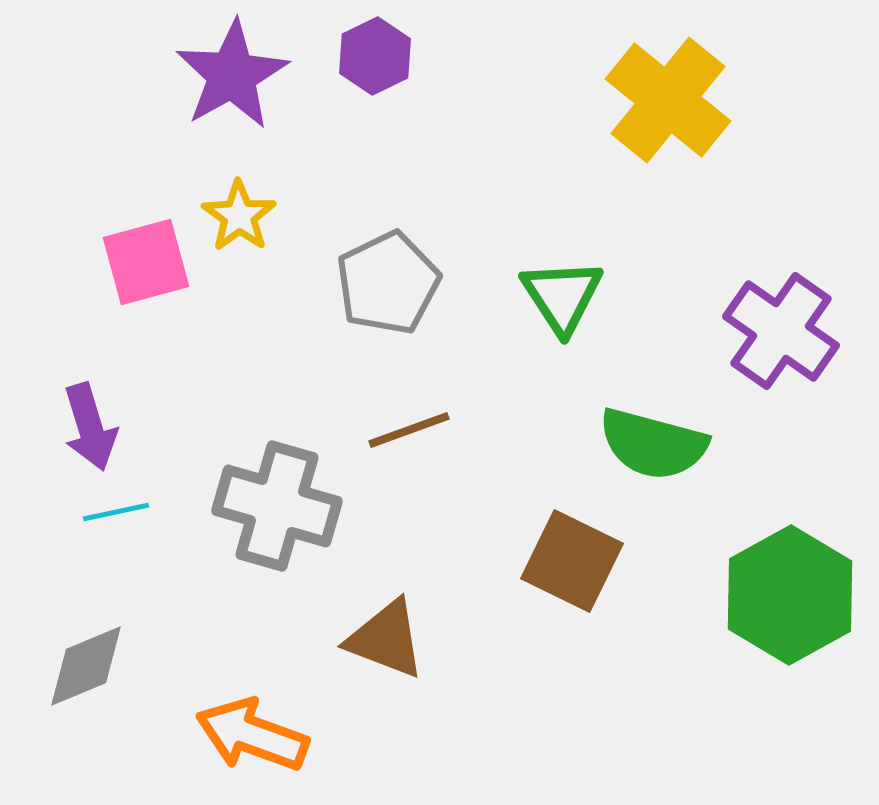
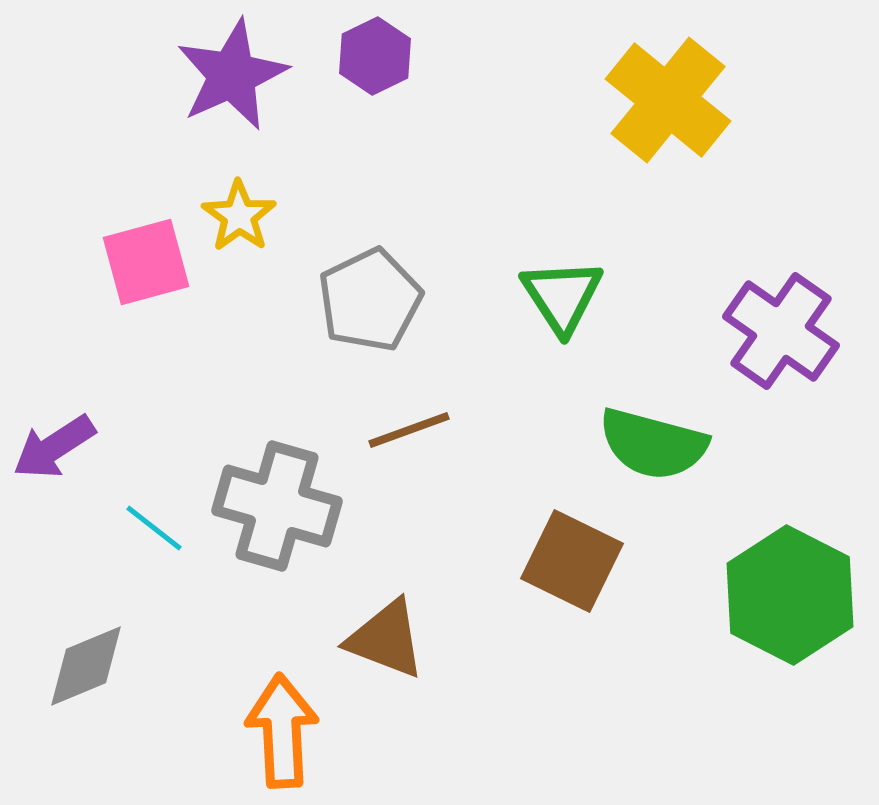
purple star: rotated 5 degrees clockwise
gray pentagon: moved 18 px left, 17 px down
purple arrow: moved 36 px left, 20 px down; rotated 74 degrees clockwise
cyan line: moved 38 px right, 16 px down; rotated 50 degrees clockwise
green hexagon: rotated 4 degrees counterclockwise
orange arrow: moved 30 px right, 4 px up; rotated 67 degrees clockwise
